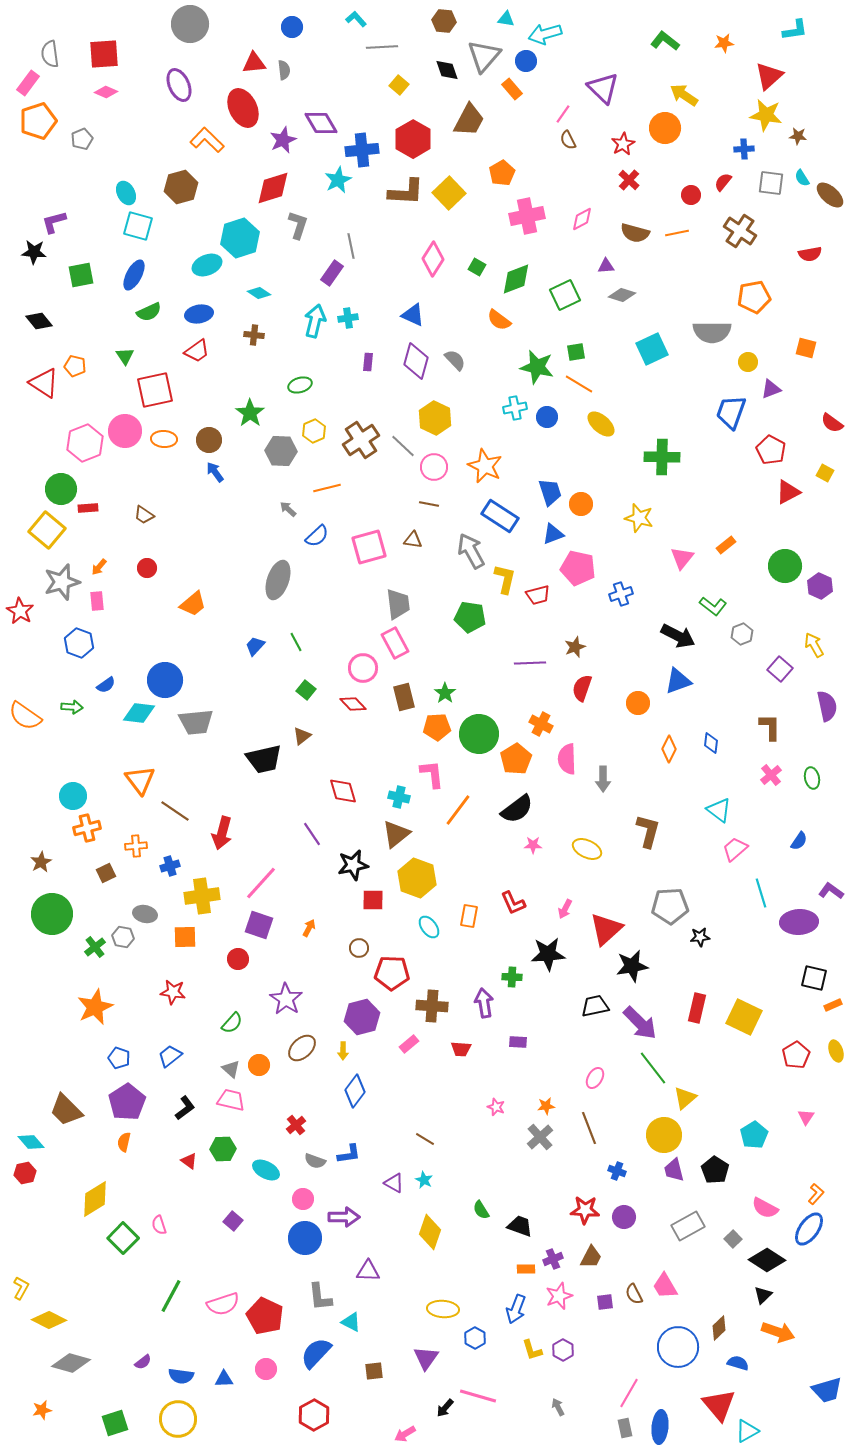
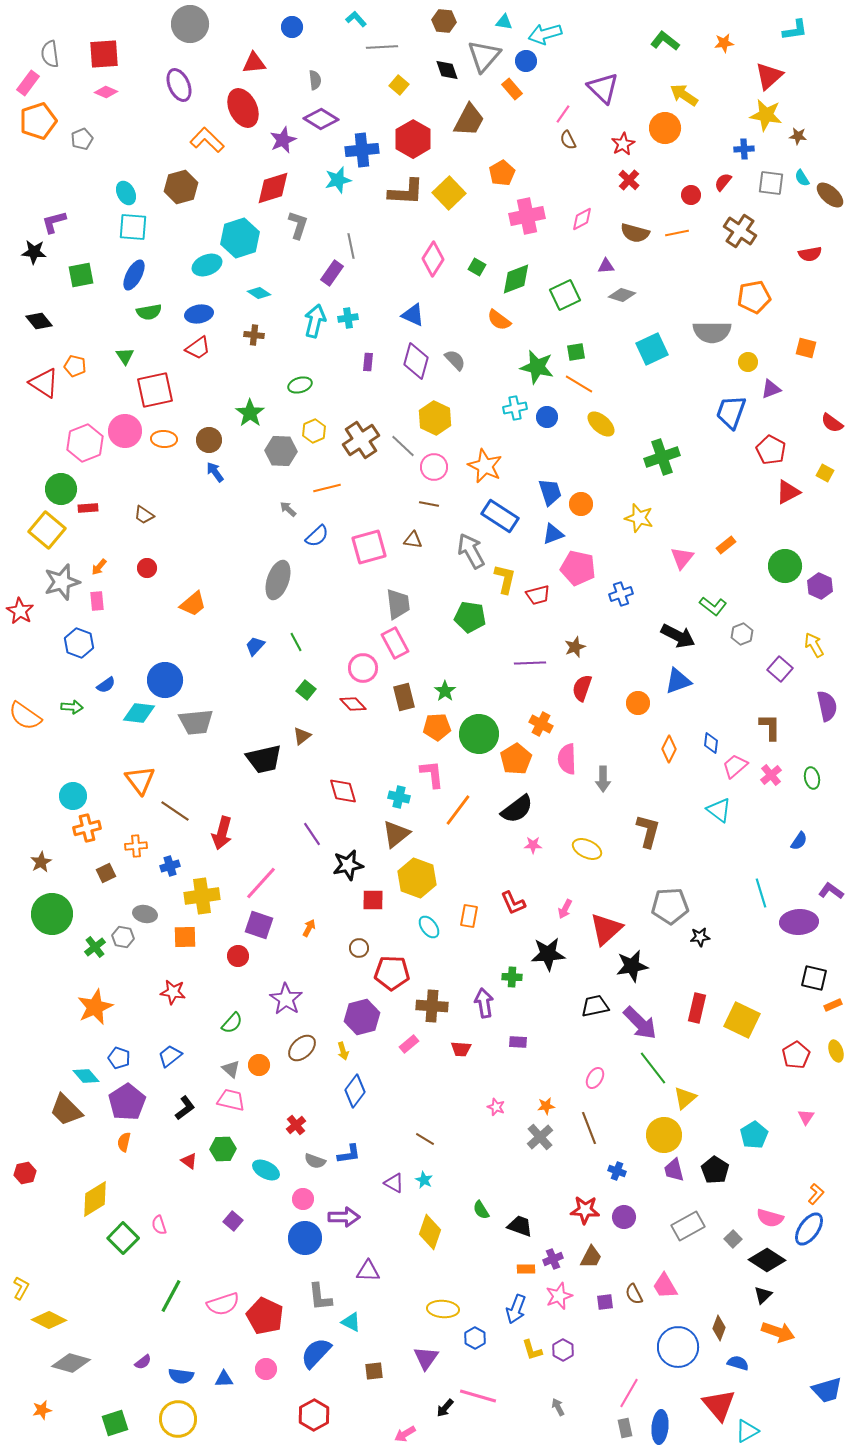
cyan triangle at (506, 19): moved 2 px left, 3 px down
gray semicircle at (284, 70): moved 31 px right, 10 px down
purple diamond at (321, 123): moved 4 px up; rotated 28 degrees counterclockwise
cyan star at (338, 180): rotated 12 degrees clockwise
cyan square at (138, 226): moved 5 px left, 1 px down; rotated 12 degrees counterclockwise
green semicircle at (149, 312): rotated 15 degrees clockwise
red trapezoid at (197, 351): moved 1 px right, 3 px up
green cross at (662, 457): rotated 20 degrees counterclockwise
green star at (445, 693): moved 2 px up
pink trapezoid at (735, 849): moved 83 px up
black star at (353, 865): moved 5 px left
red circle at (238, 959): moved 3 px up
yellow square at (744, 1017): moved 2 px left, 3 px down
yellow arrow at (343, 1051): rotated 18 degrees counterclockwise
cyan diamond at (31, 1142): moved 55 px right, 66 px up
pink semicircle at (765, 1208): moved 5 px right, 10 px down; rotated 12 degrees counterclockwise
brown diamond at (719, 1328): rotated 25 degrees counterclockwise
